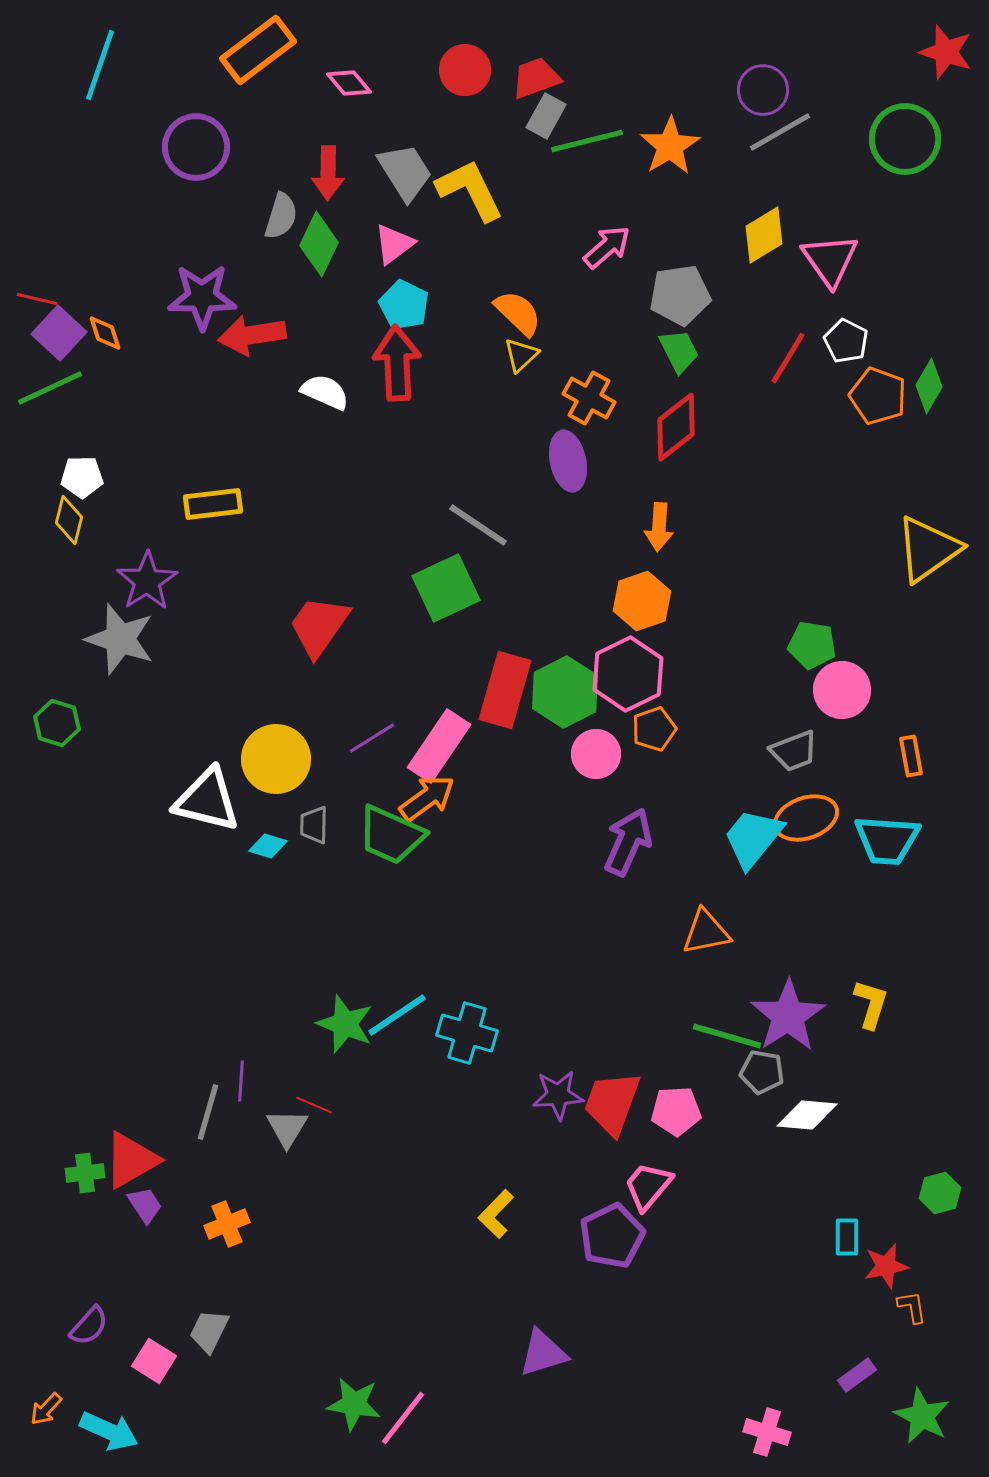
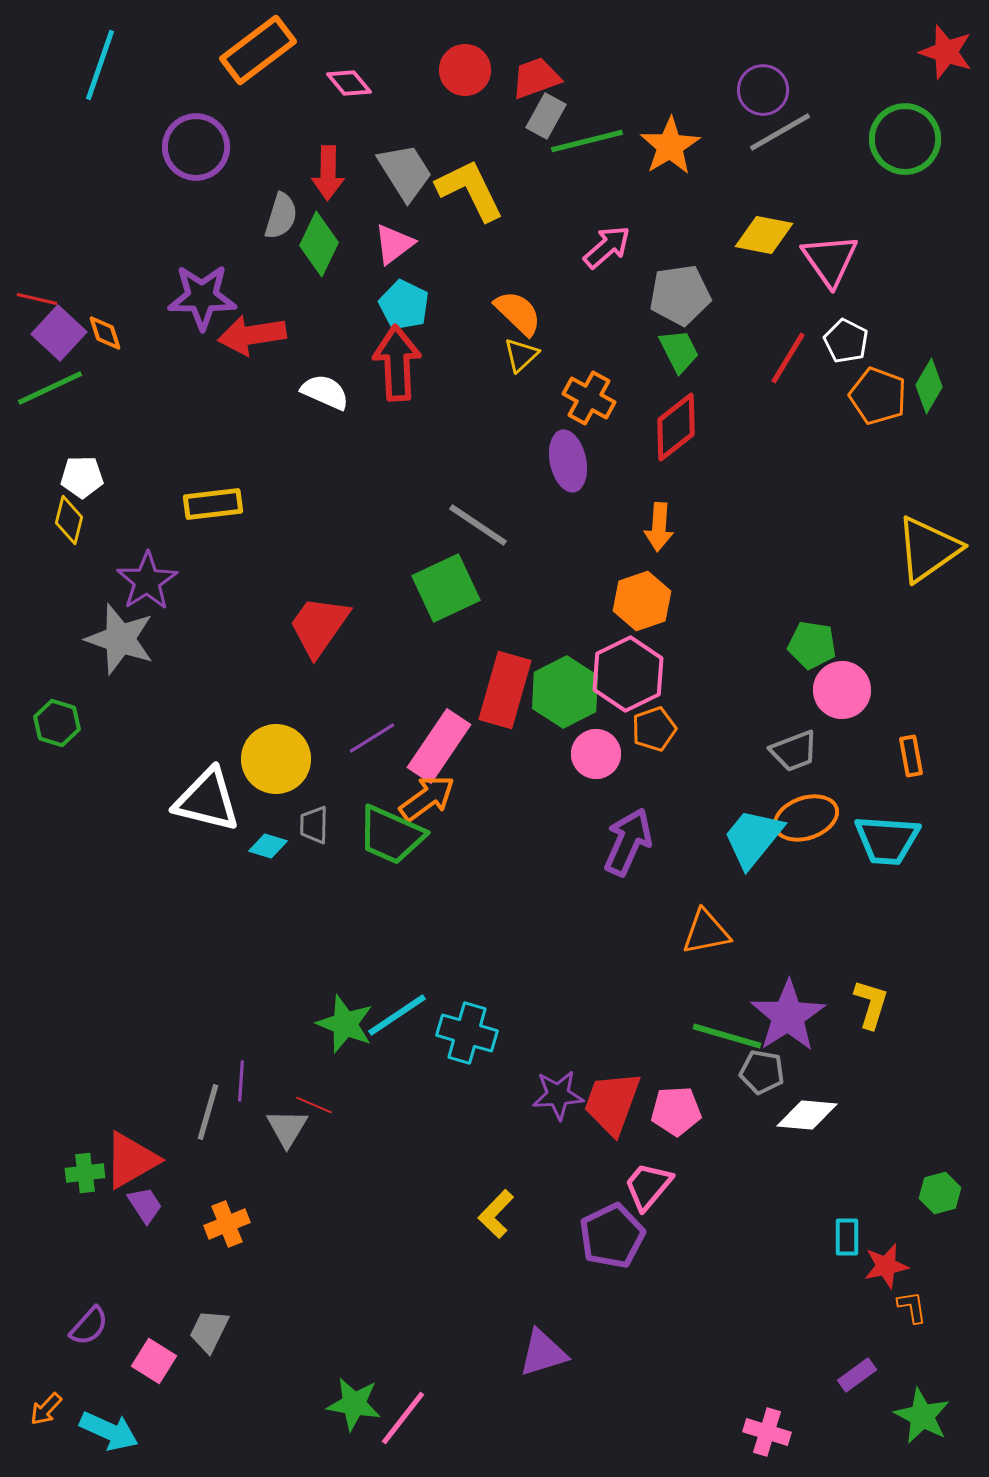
yellow diamond at (764, 235): rotated 42 degrees clockwise
